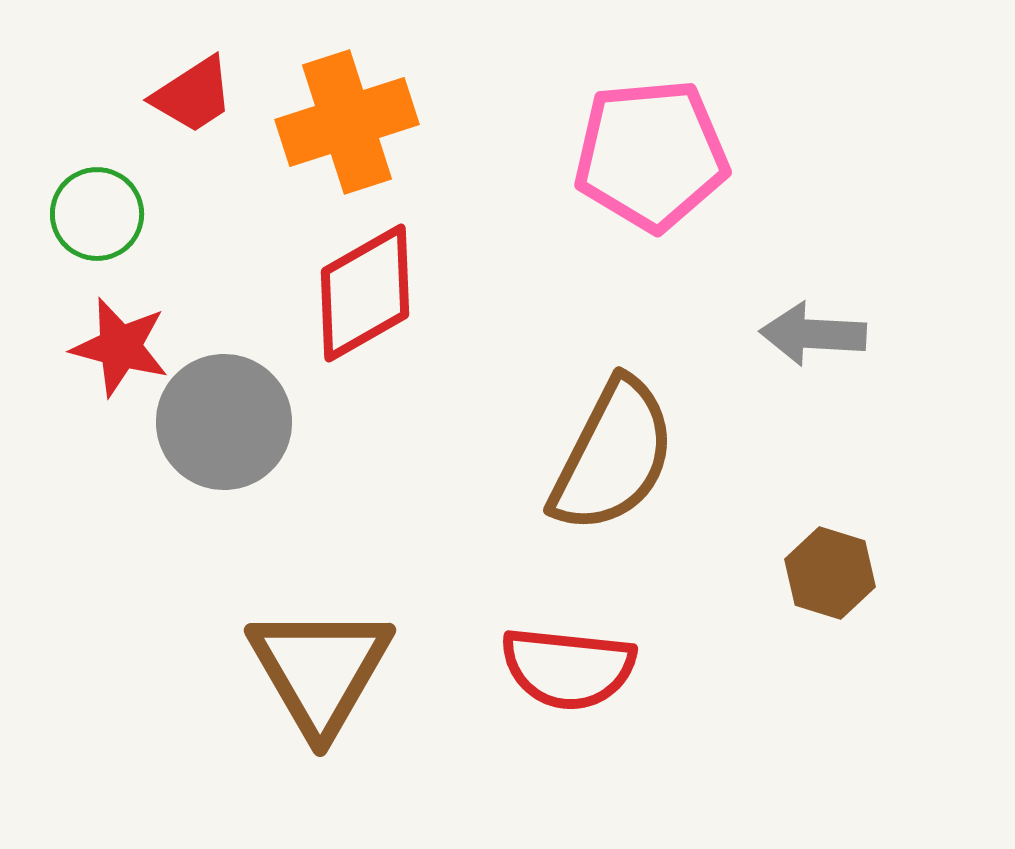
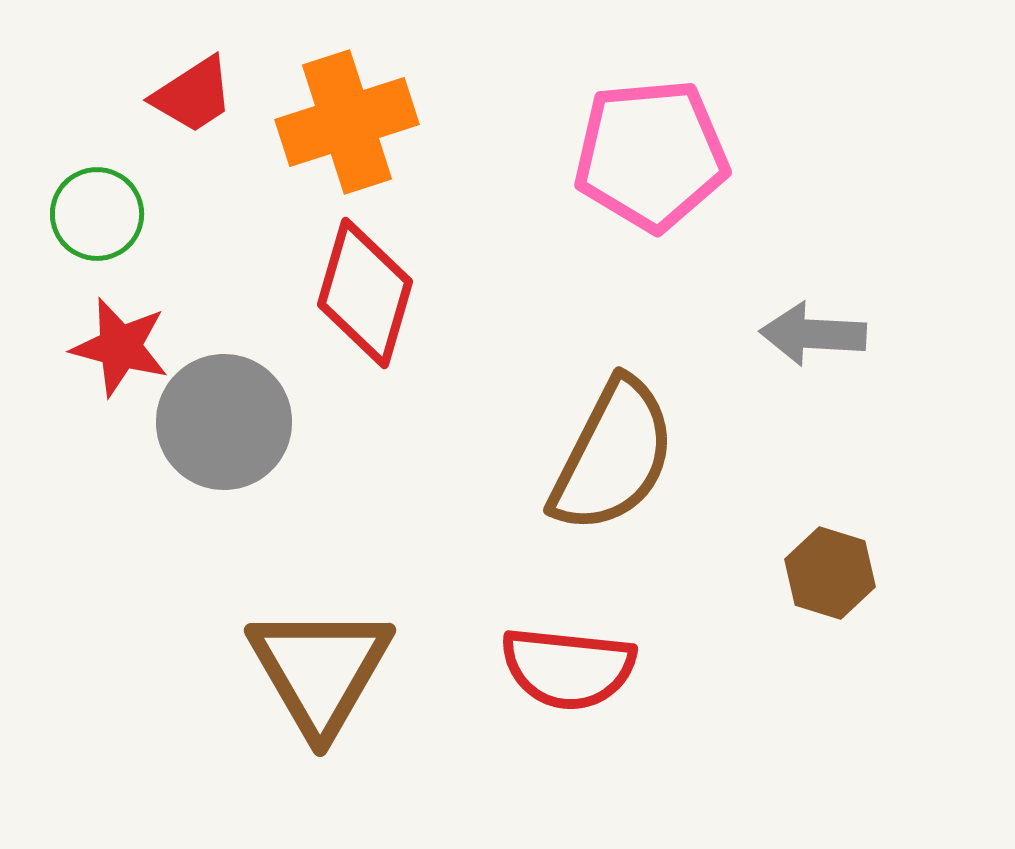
red diamond: rotated 44 degrees counterclockwise
